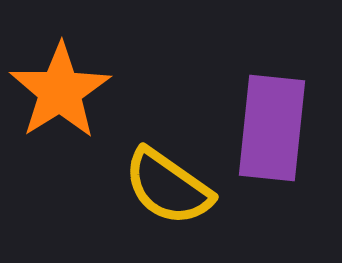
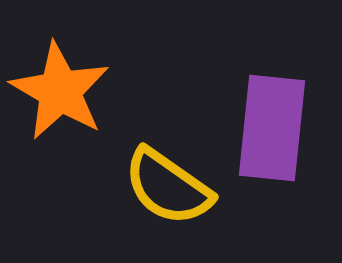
orange star: rotated 10 degrees counterclockwise
